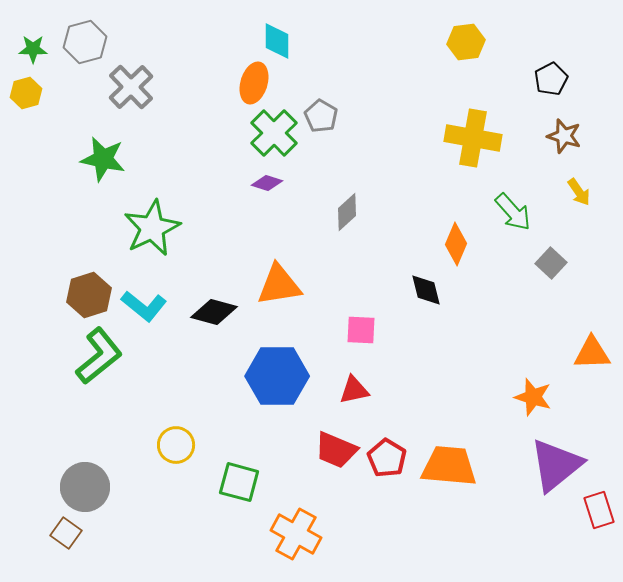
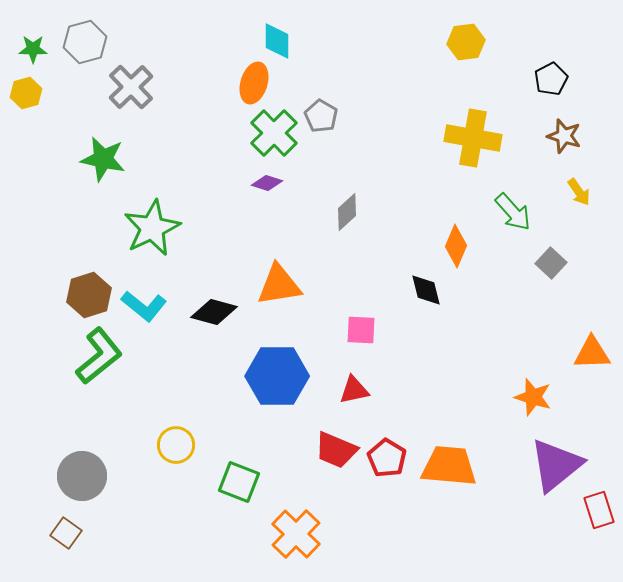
orange diamond at (456, 244): moved 2 px down
green square at (239, 482): rotated 6 degrees clockwise
gray circle at (85, 487): moved 3 px left, 11 px up
orange cross at (296, 534): rotated 15 degrees clockwise
